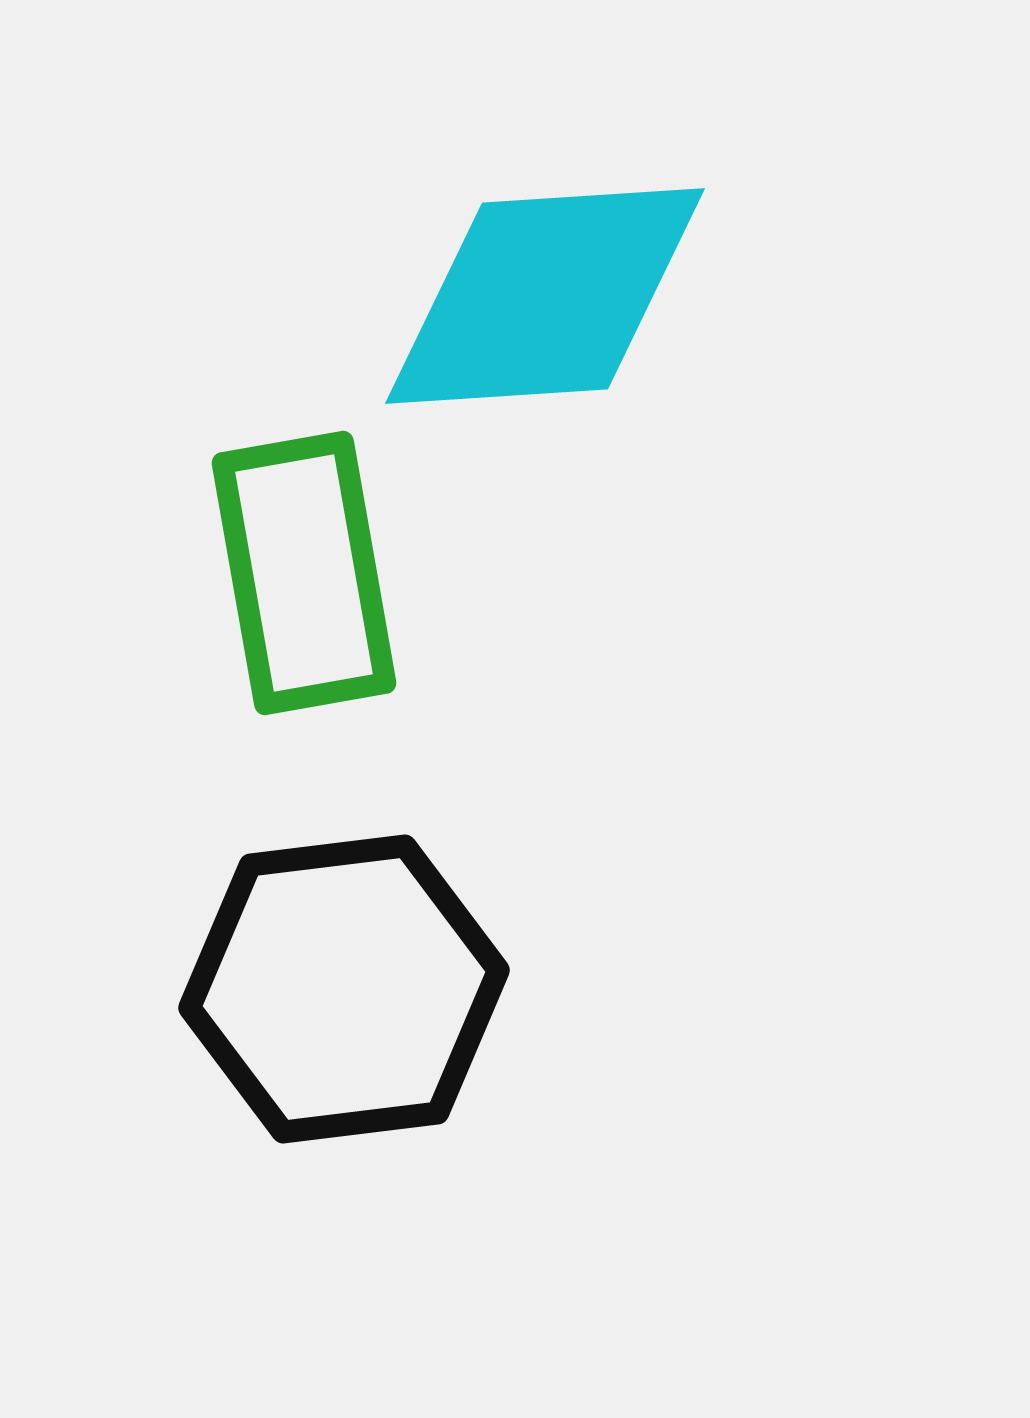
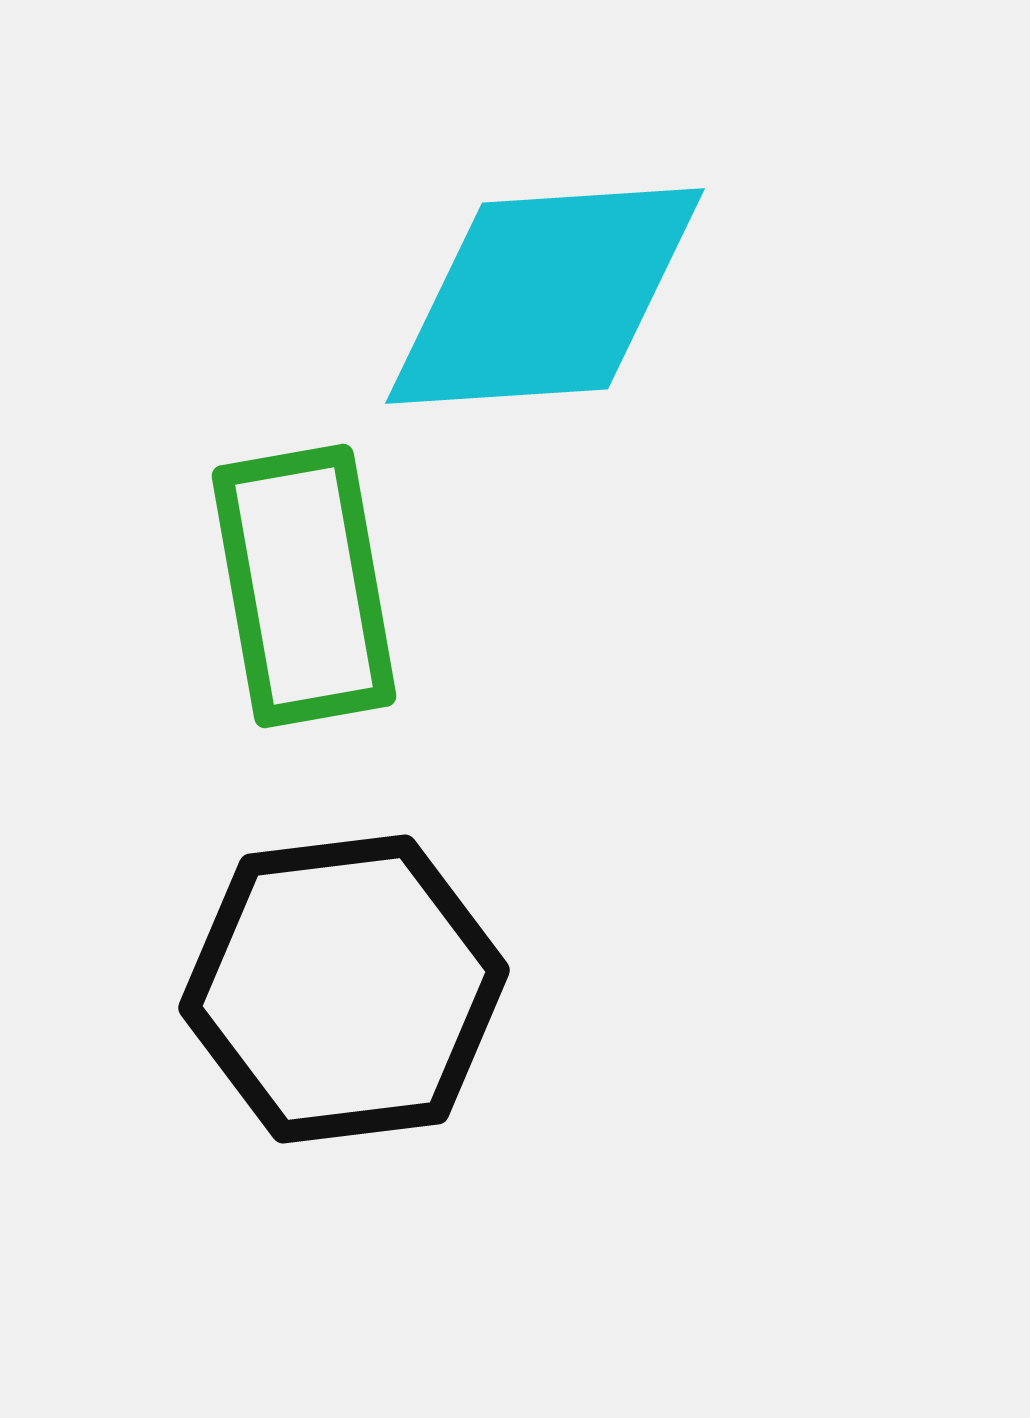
green rectangle: moved 13 px down
